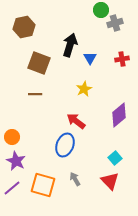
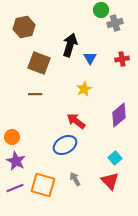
blue ellipse: rotated 40 degrees clockwise
purple line: moved 3 px right; rotated 18 degrees clockwise
